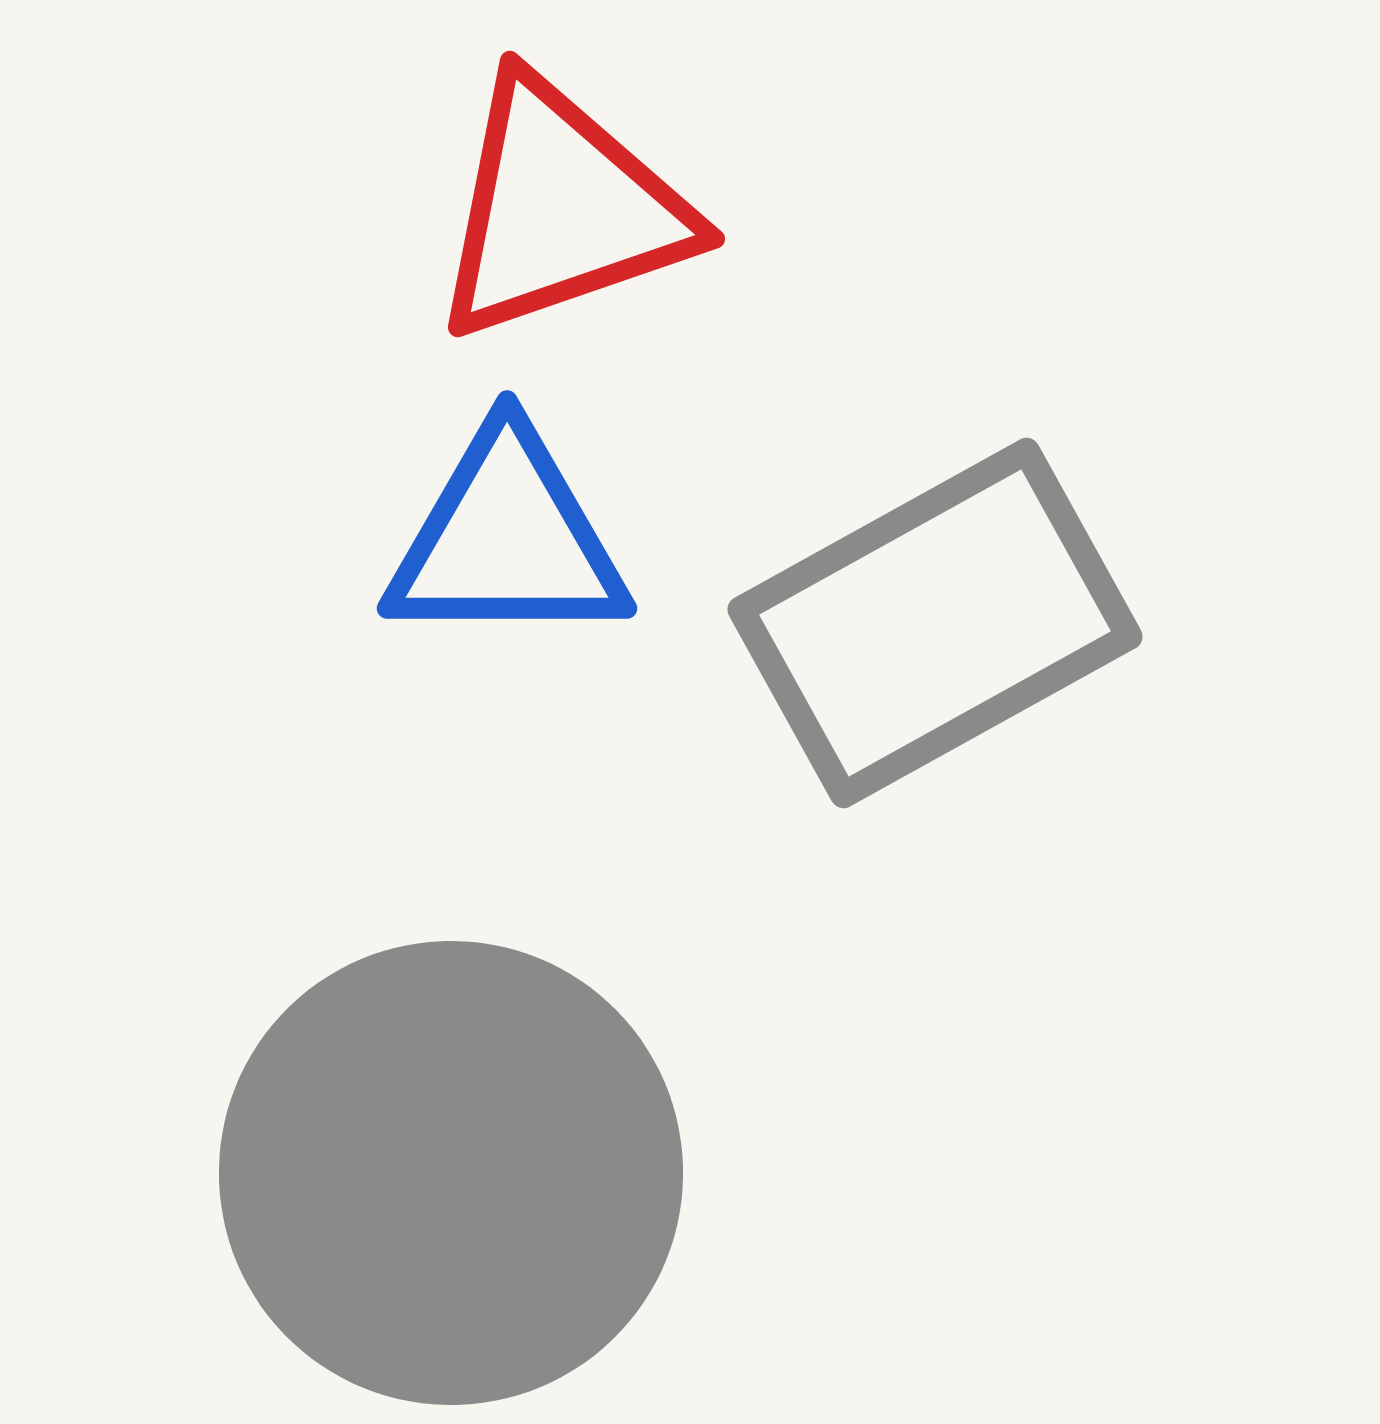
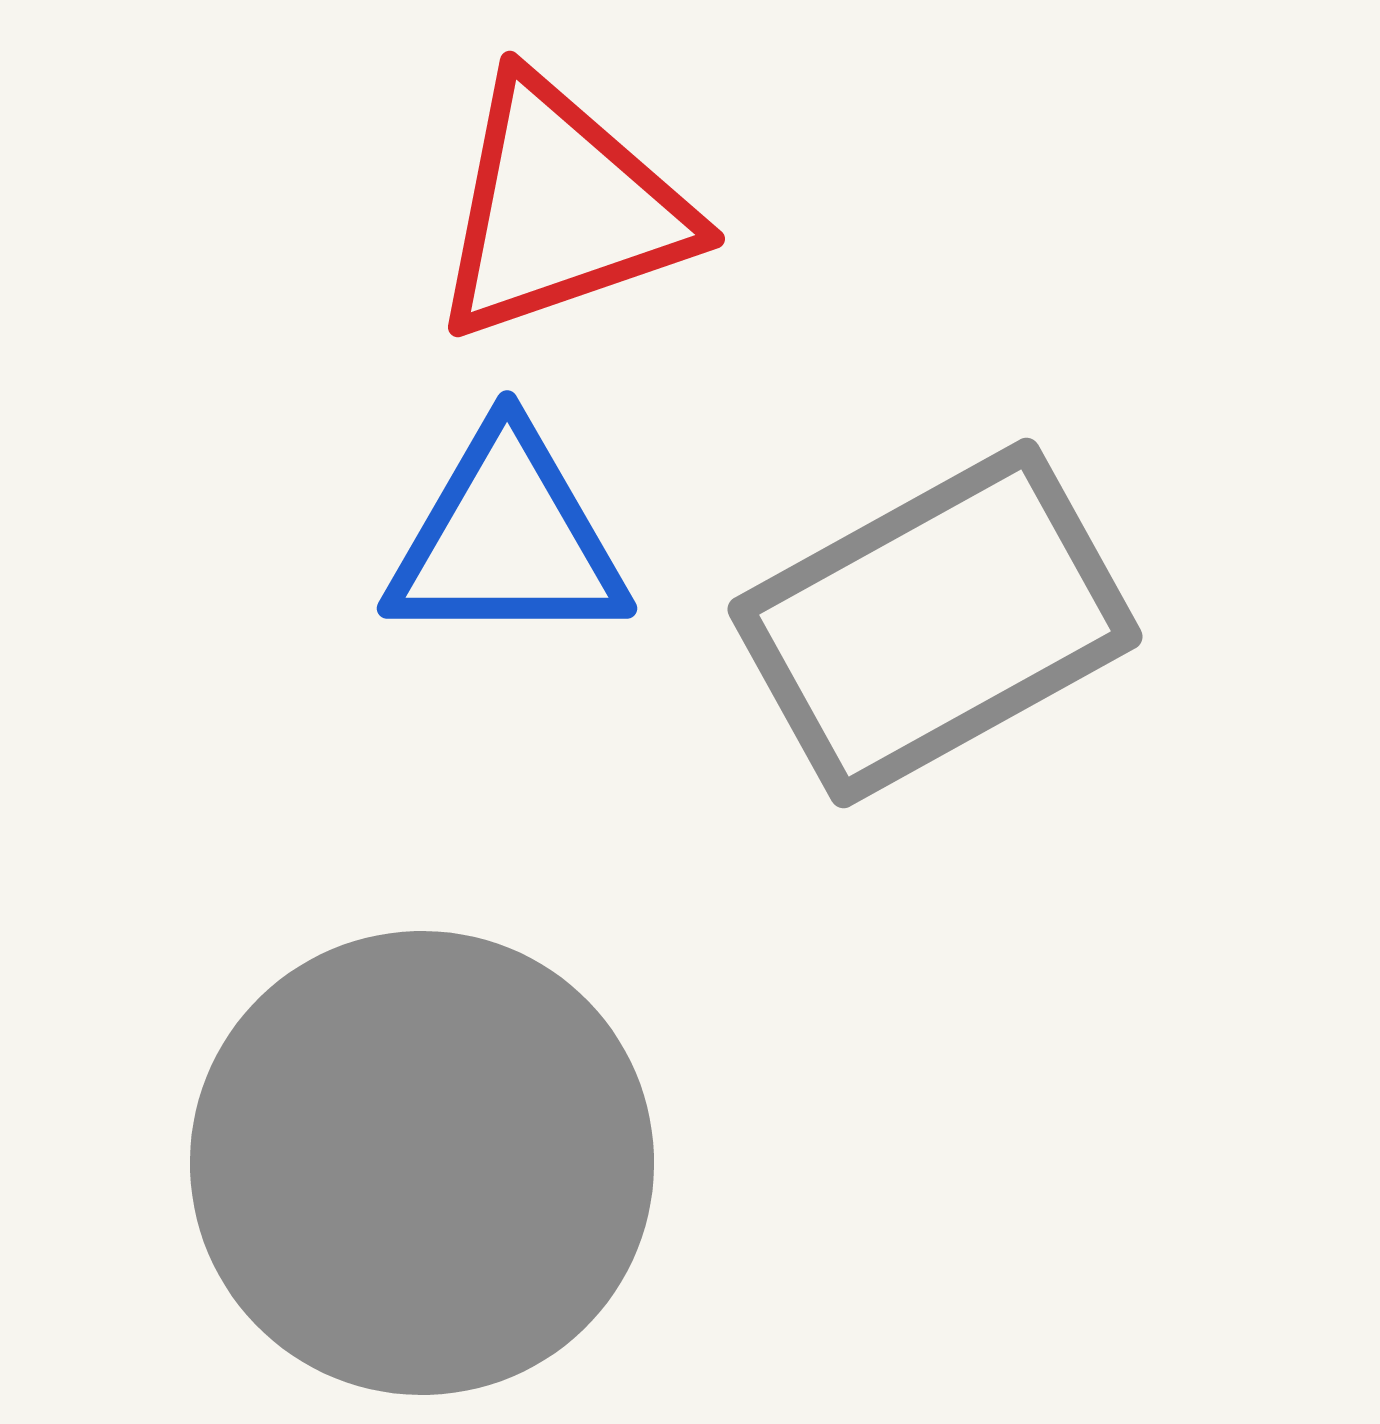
gray circle: moved 29 px left, 10 px up
